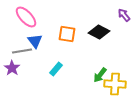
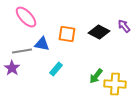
purple arrow: moved 11 px down
blue triangle: moved 7 px right, 3 px down; rotated 42 degrees counterclockwise
green arrow: moved 4 px left, 1 px down
